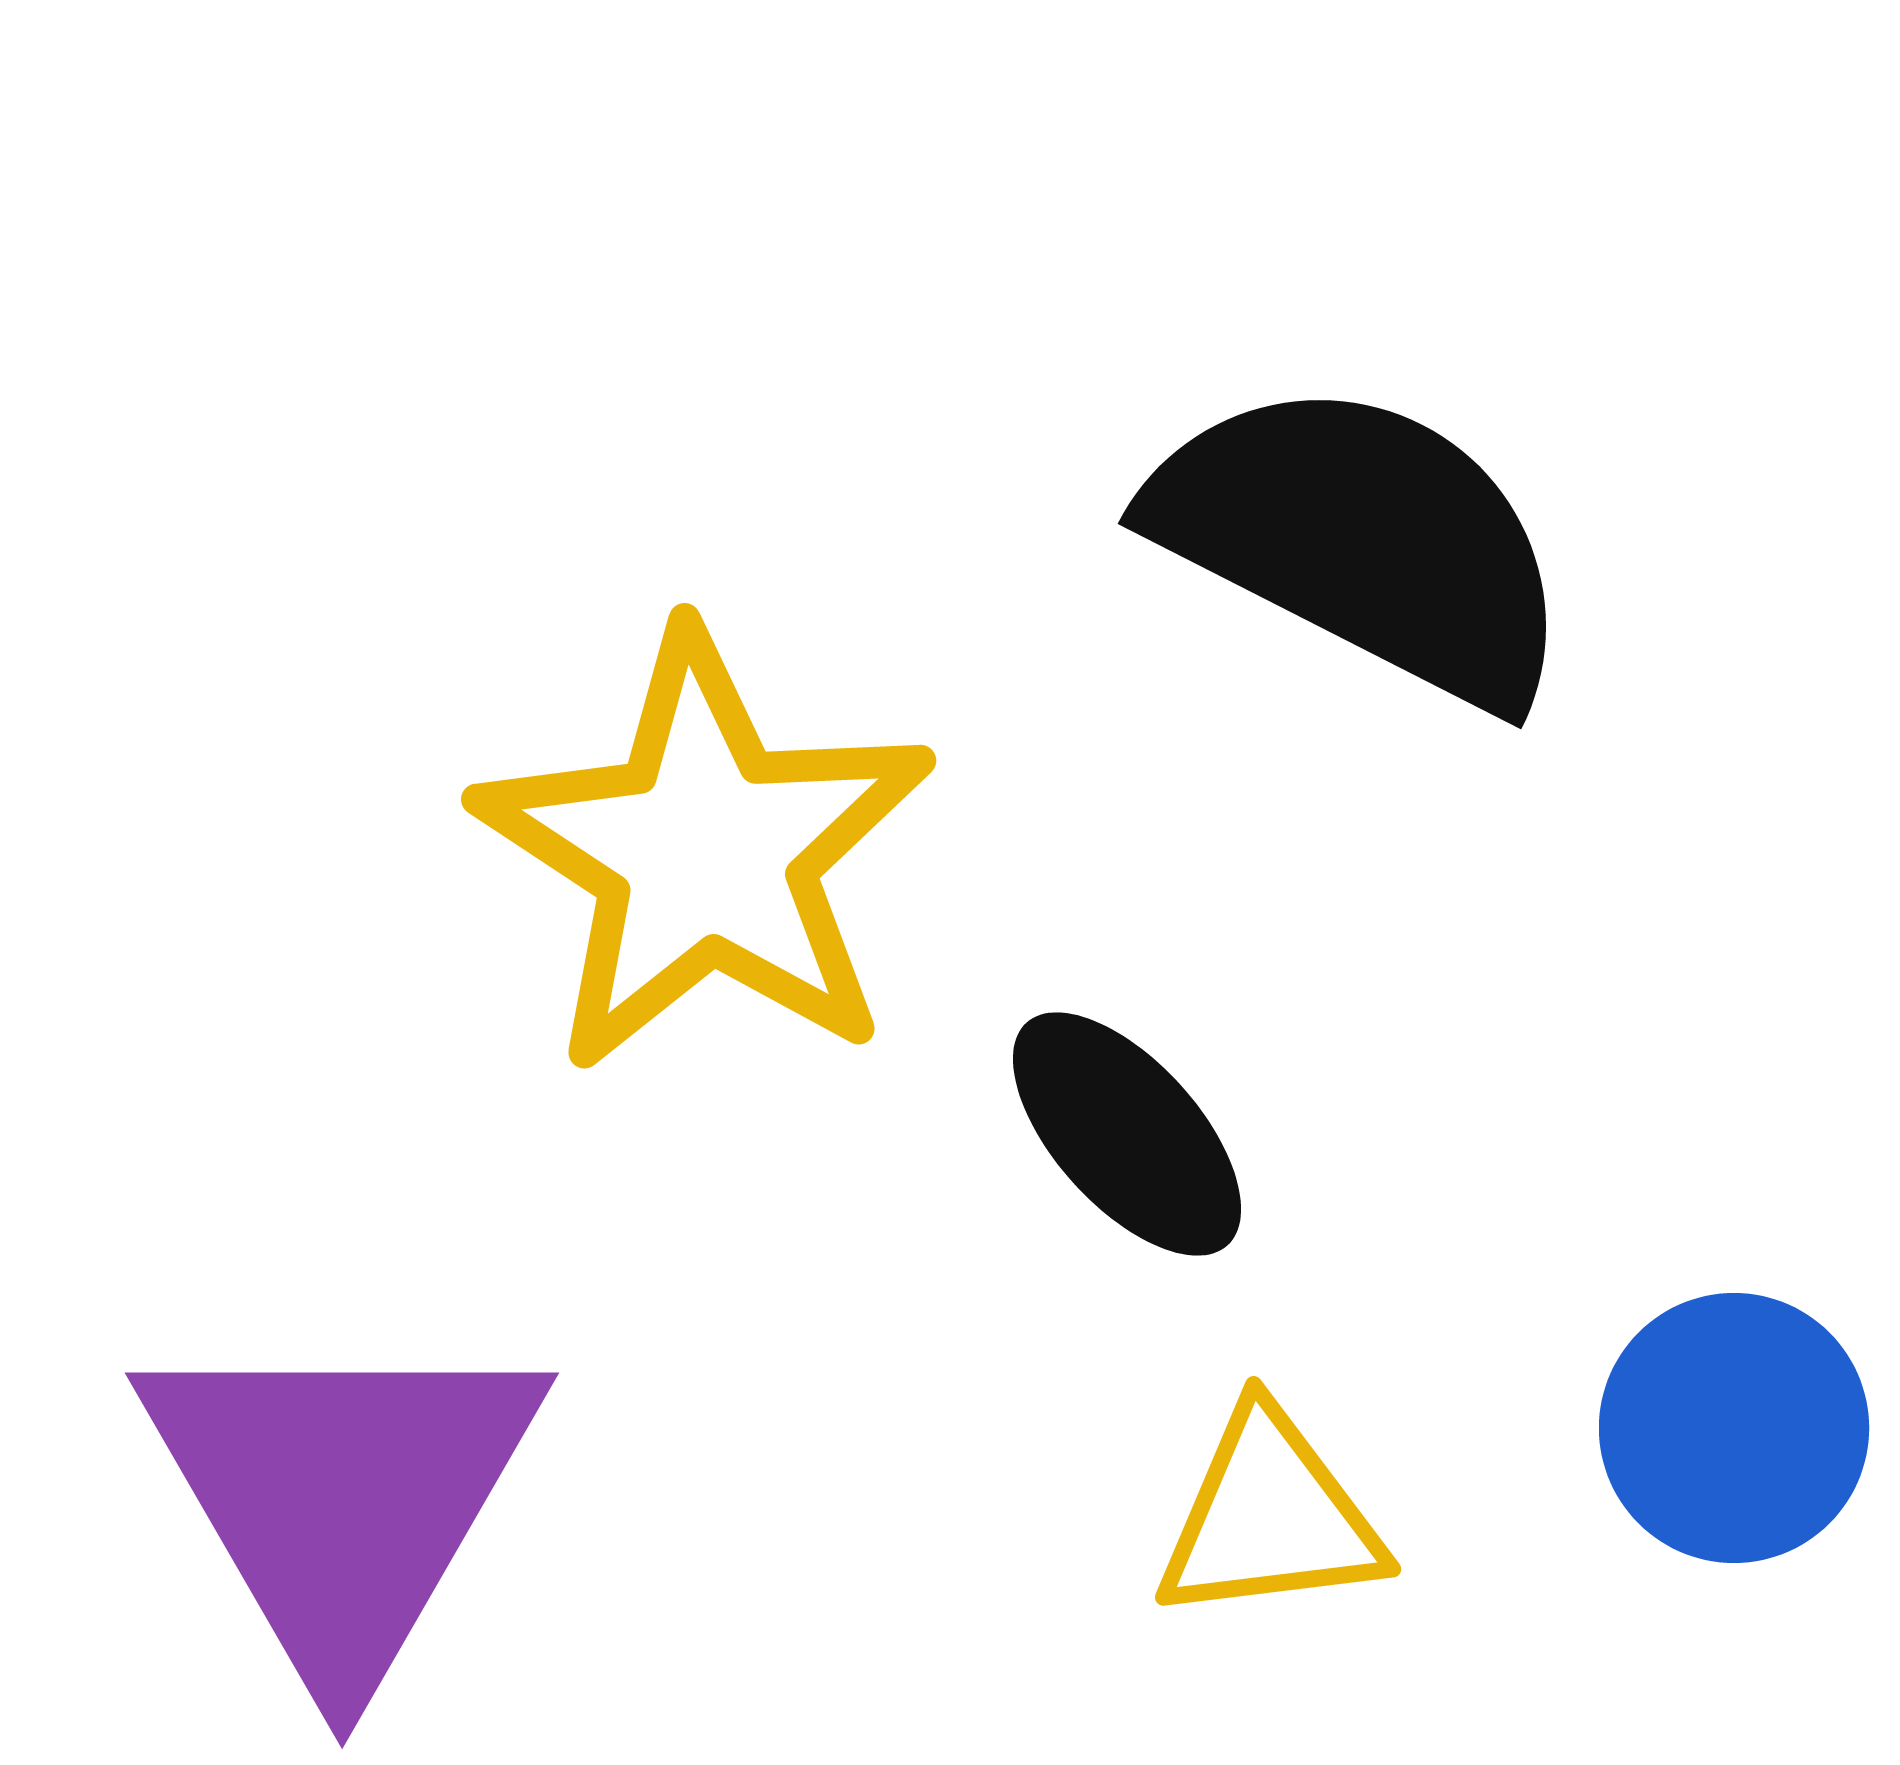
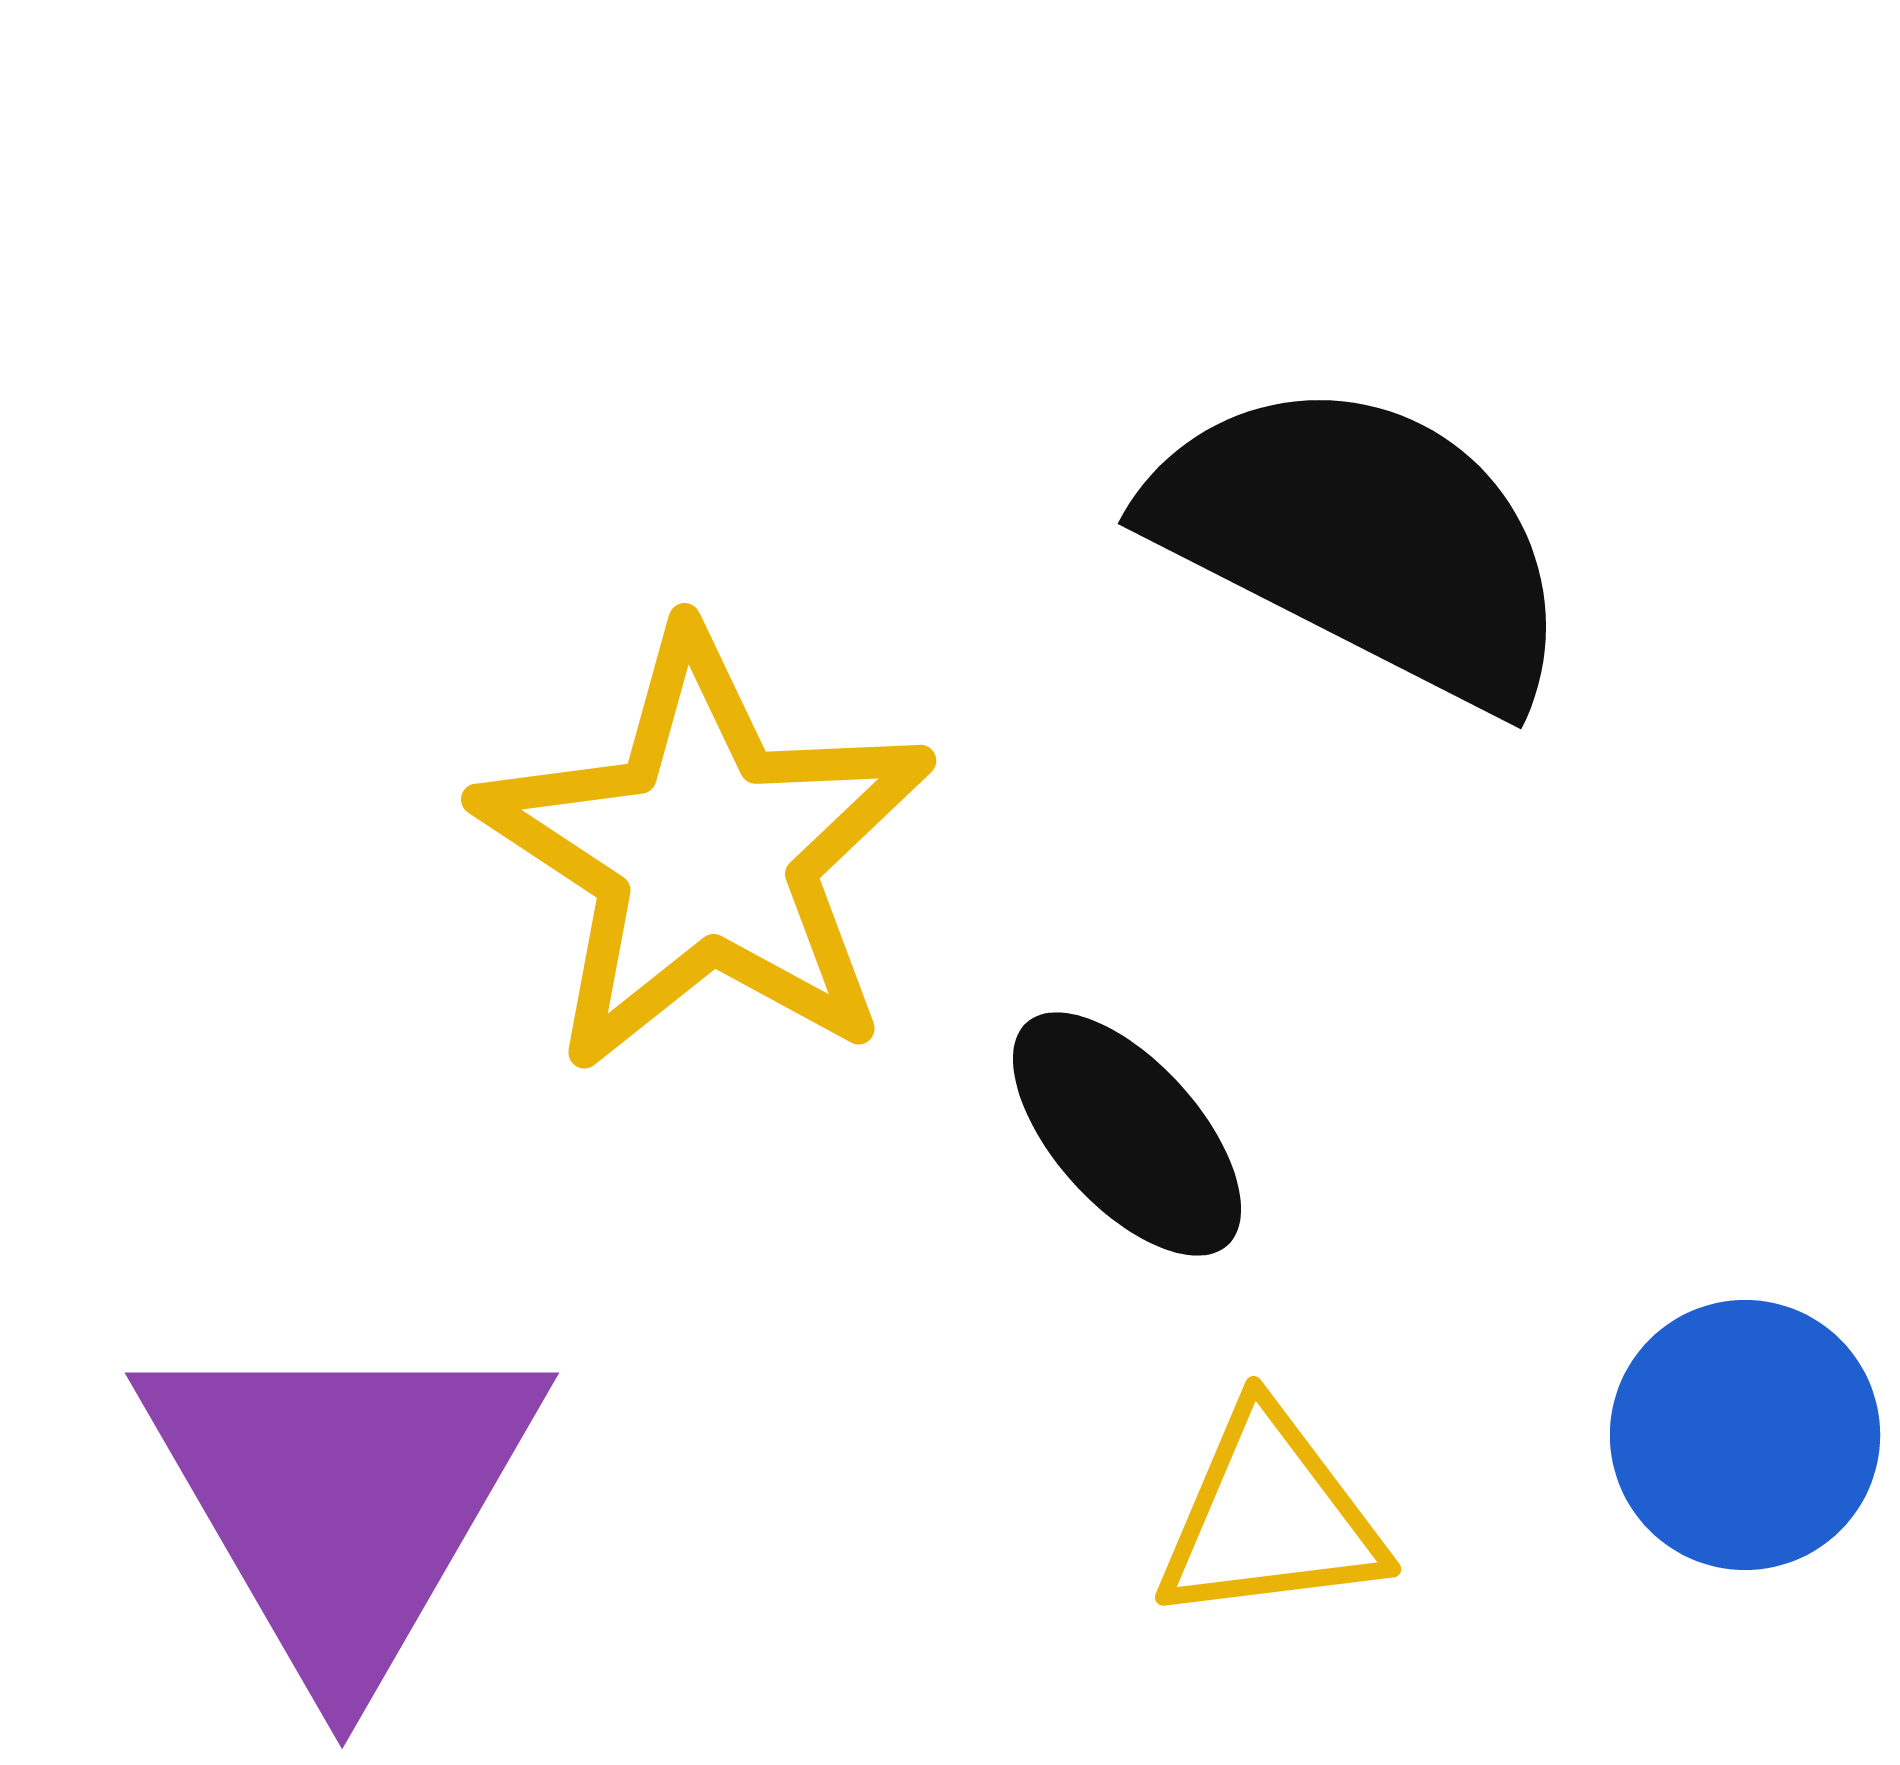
blue circle: moved 11 px right, 7 px down
